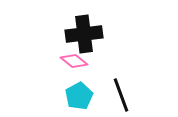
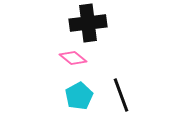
black cross: moved 4 px right, 11 px up
pink diamond: moved 1 px left, 3 px up
